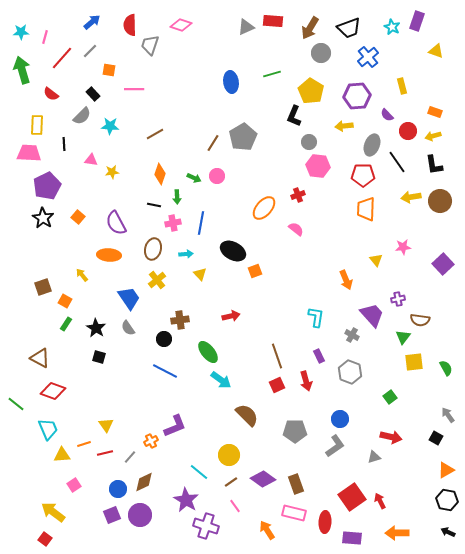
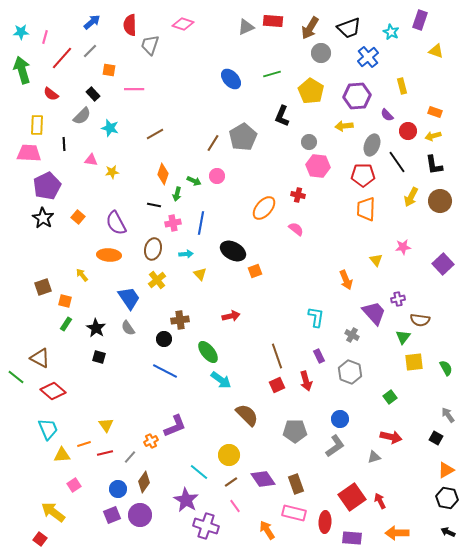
purple rectangle at (417, 21): moved 3 px right, 1 px up
pink diamond at (181, 25): moved 2 px right, 1 px up
cyan star at (392, 27): moved 1 px left, 5 px down
blue ellipse at (231, 82): moved 3 px up; rotated 35 degrees counterclockwise
black L-shape at (294, 116): moved 12 px left
cyan star at (110, 126): moved 2 px down; rotated 12 degrees clockwise
orange diamond at (160, 174): moved 3 px right
green arrow at (194, 178): moved 3 px down
red cross at (298, 195): rotated 32 degrees clockwise
green arrow at (177, 197): moved 3 px up; rotated 16 degrees clockwise
yellow arrow at (411, 197): rotated 54 degrees counterclockwise
orange square at (65, 301): rotated 16 degrees counterclockwise
purple trapezoid at (372, 315): moved 2 px right, 2 px up
red diamond at (53, 391): rotated 20 degrees clockwise
green line at (16, 404): moved 27 px up
purple diamond at (263, 479): rotated 20 degrees clockwise
brown diamond at (144, 482): rotated 30 degrees counterclockwise
black hexagon at (447, 500): moved 2 px up
red square at (45, 539): moved 5 px left
